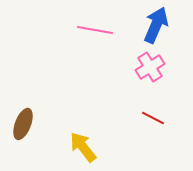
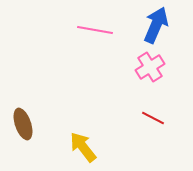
brown ellipse: rotated 40 degrees counterclockwise
